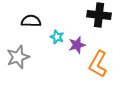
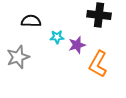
cyan star: rotated 24 degrees counterclockwise
